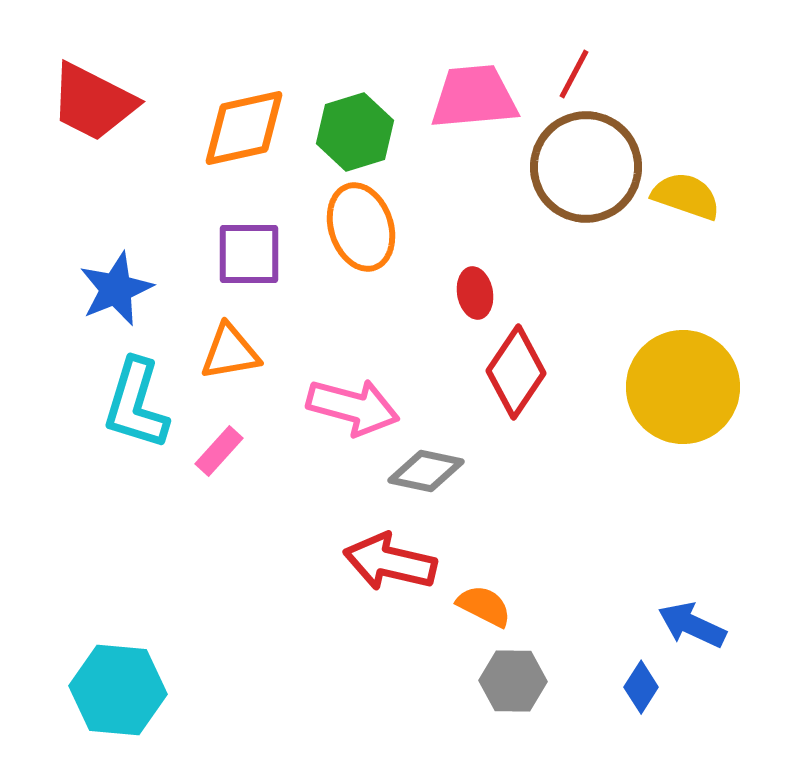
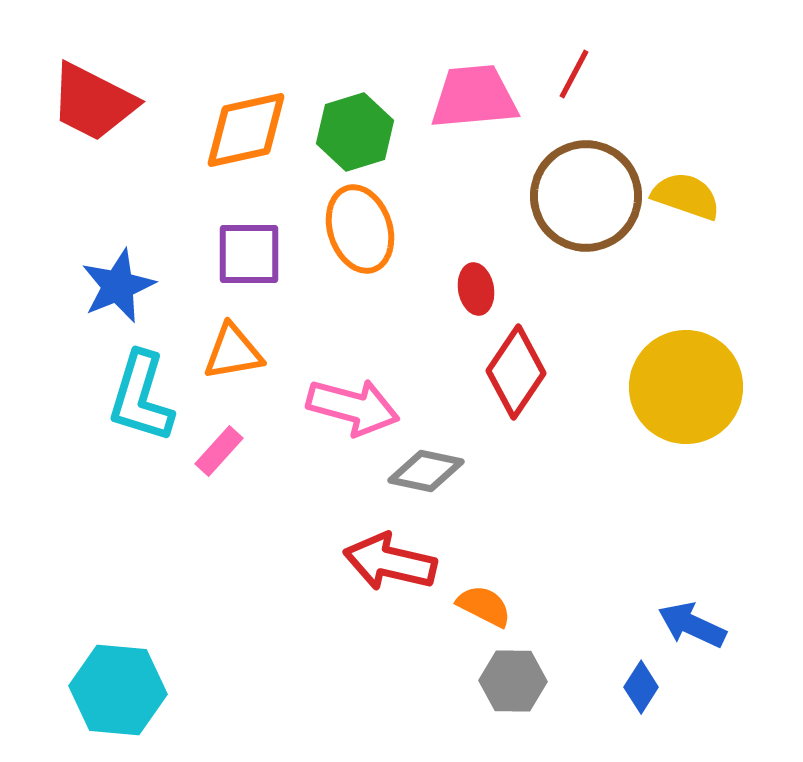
orange diamond: moved 2 px right, 2 px down
brown circle: moved 29 px down
orange ellipse: moved 1 px left, 2 px down
blue star: moved 2 px right, 3 px up
red ellipse: moved 1 px right, 4 px up
orange triangle: moved 3 px right
yellow circle: moved 3 px right
cyan L-shape: moved 5 px right, 7 px up
